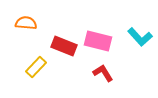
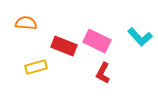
pink rectangle: moved 1 px left; rotated 12 degrees clockwise
yellow rectangle: rotated 30 degrees clockwise
red L-shape: rotated 120 degrees counterclockwise
